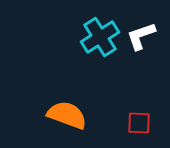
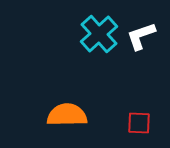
cyan cross: moved 1 px left, 3 px up; rotated 9 degrees counterclockwise
orange semicircle: rotated 21 degrees counterclockwise
